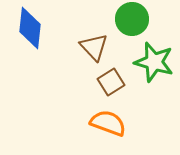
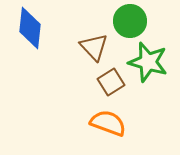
green circle: moved 2 px left, 2 px down
green star: moved 6 px left
